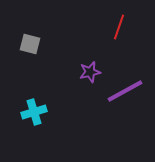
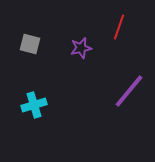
purple star: moved 9 px left, 24 px up
purple line: moved 4 px right; rotated 21 degrees counterclockwise
cyan cross: moved 7 px up
